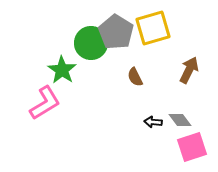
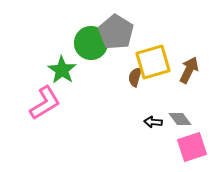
yellow square: moved 34 px down
brown semicircle: rotated 42 degrees clockwise
gray diamond: moved 1 px up
